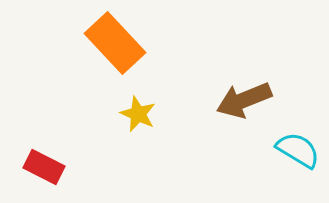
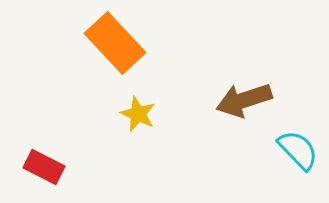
brown arrow: rotated 4 degrees clockwise
cyan semicircle: rotated 15 degrees clockwise
